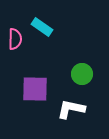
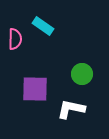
cyan rectangle: moved 1 px right, 1 px up
